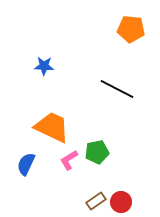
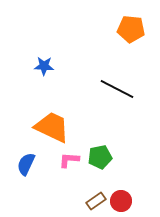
green pentagon: moved 3 px right, 5 px down
pink L-shape: rotated 35 degrees clockwise
red circle: moved 1 px up
